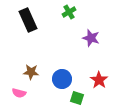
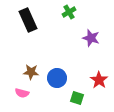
blue circle: moved 5 px left, 1 px up
pink semicircle: moved 3 px right
